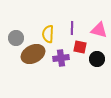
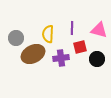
red square: rotated 24 degrees counterclockwise
